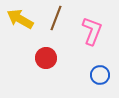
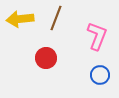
yellow arrow: rotated 36 degrees counterclockwise
pink L-shape: moved 5 px right, 5 px down
